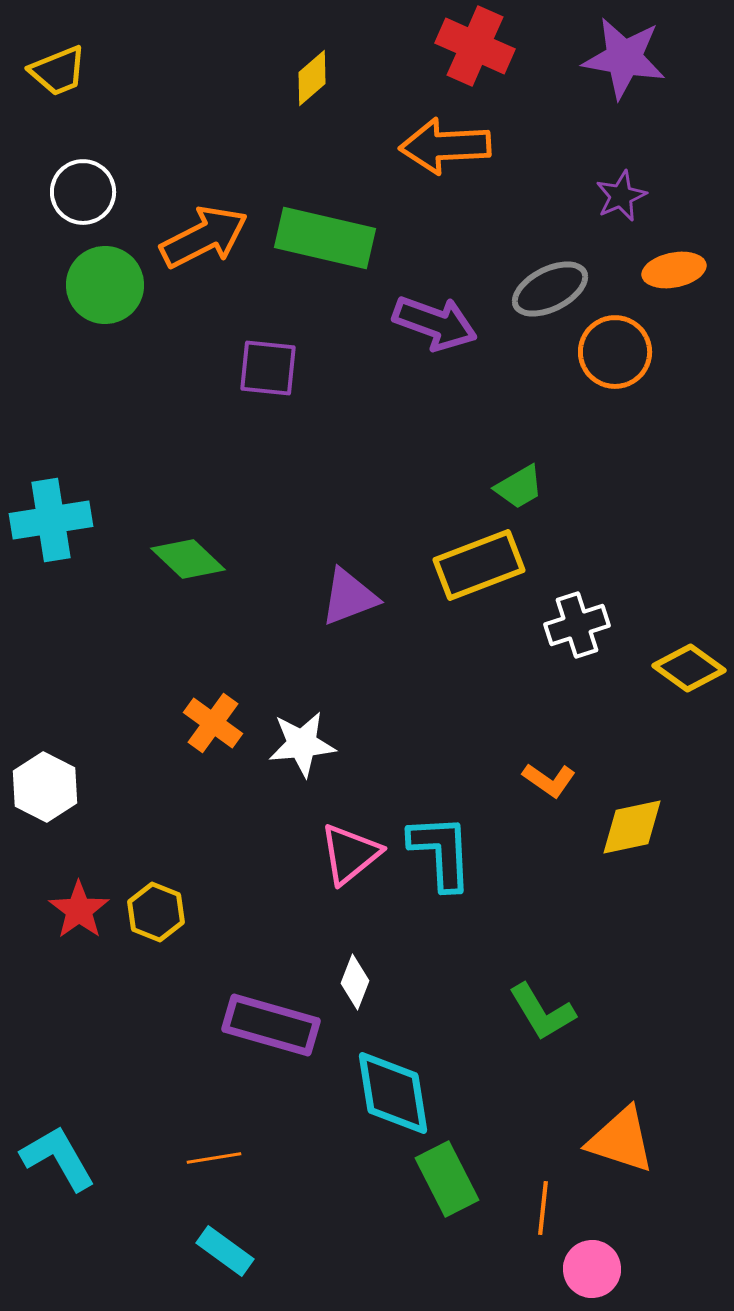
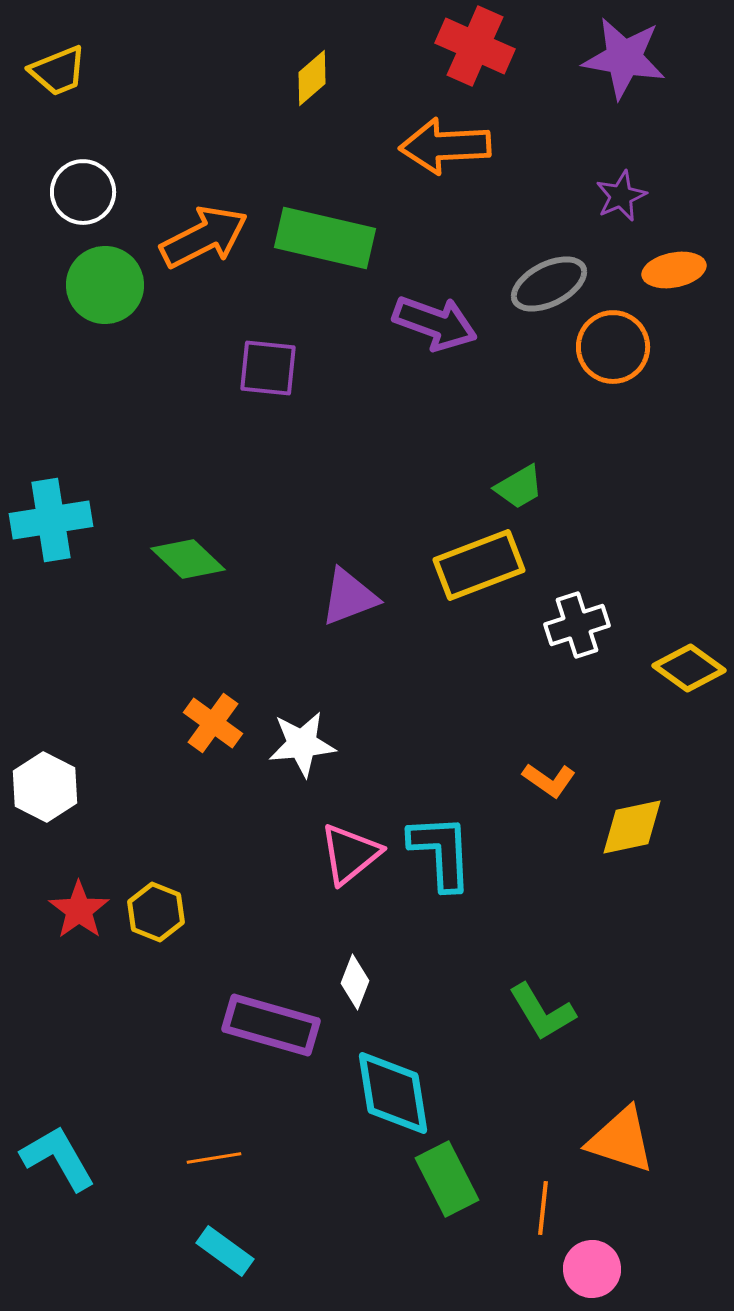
gray ellipse at (550, 289): moved 1 px left, 5 px up
orange circle at (615, 352): moved 2 px left, 5 px up
